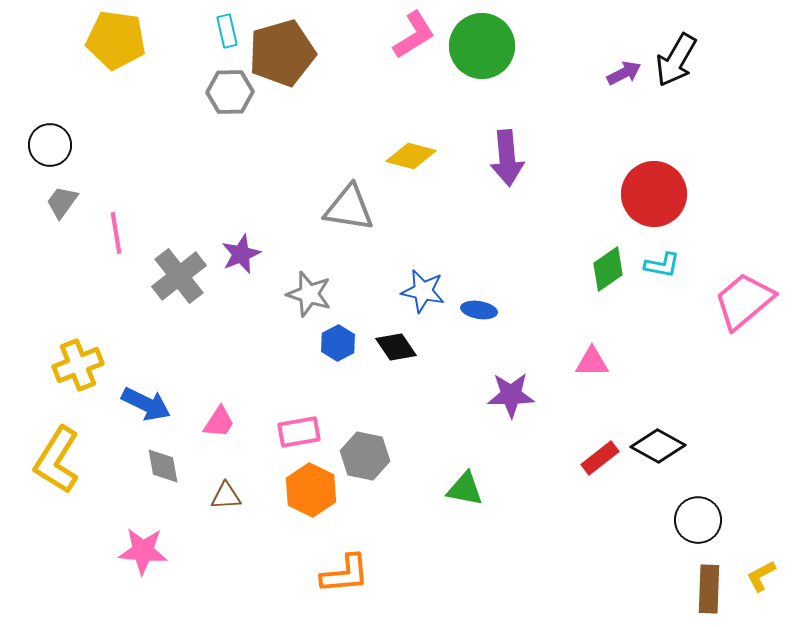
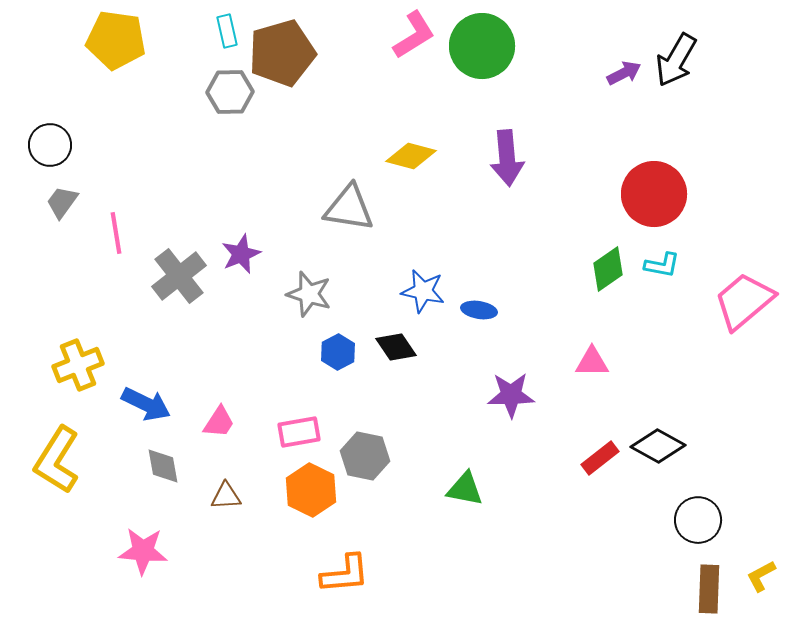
blue hexagon at (338, 343): moved 9 px down
